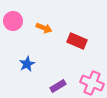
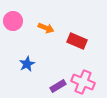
orange arrow: moved 2 px right
pink cross: moved 9 px left, 1 px up
